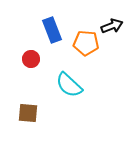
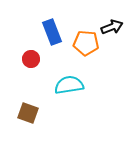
black arrow: moved 1 px down
blue rectangle: moved 2 px down
cyan semicircle: rotated 128 degrees clockwise
brown square: rotated 15 degrees clockwise
